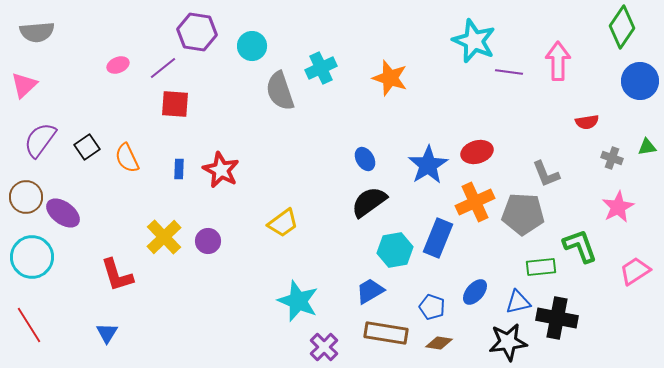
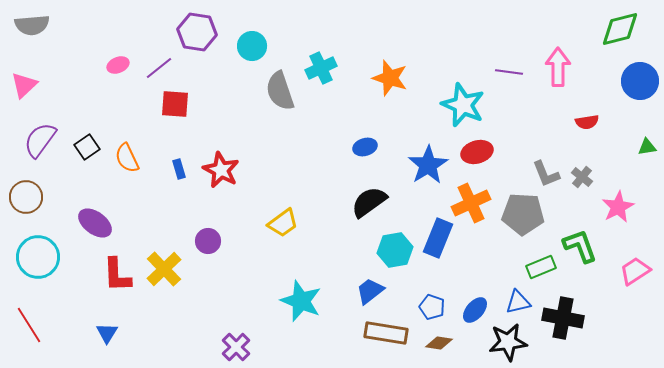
green diamond at (622, 27): moved 2 px left, 2 px down; rotated 42 degrees clockwise
gray semicircle at (37, 32): moved 5 px left, 7 px up
cyan star at (474, 41): moved 11 px left, 64 px down
pink arrow at (558, 61): moved 6 px down
purple line at (163, 68): moved 4 px left
gray cross at (612, 158): moved 30 px left, 19 px down; rotated 20 degrees clockwise
blue ellipse at (365, 159): moved 12 px up; rotated 75 degrees counterclockwise
blue rectangle at (179, 169): rotated 18 degrees counterclockwise
orange cross at (475, 202): moved 4 px left, 1 px down
purple ellipse at (63, 213): moved 32 px right, 10 px down
yellow cross at (164, 237): moved 32 px down
cyan circle at (32, 257): moved 6 px right
green rectangle at (541, 267): rotated 16 degrees counterclockwise
red L-shape at (117, 275): rotated 15 degrees clockwise
blue trapezoid at (370, 291): rotated 8 degrees counterclockwise
blue ellipse at (475, 292): moved 18 px down
cyan star at (298, 301): moved 3 px right
black cross at (557, 318): moved 6 px right
purple cross at (324, 347): moved 88 px left
